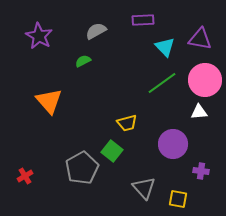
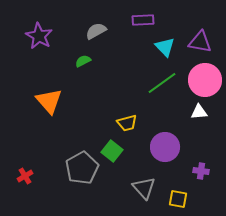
purple triangle: moved 3 px down
purple circle: moved 8 px left, 3 px down
